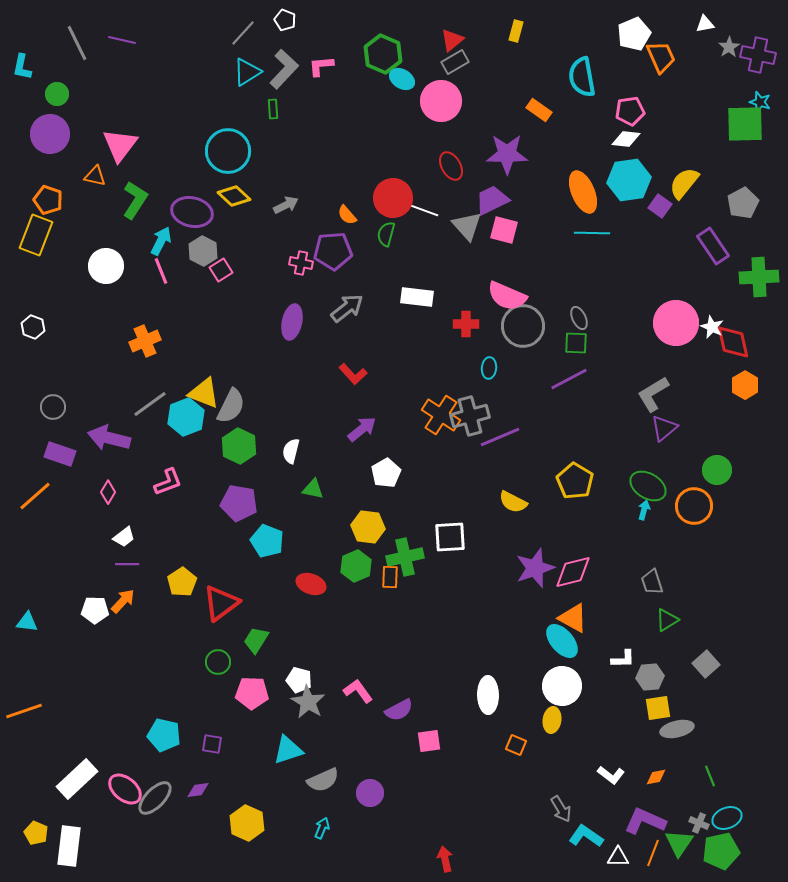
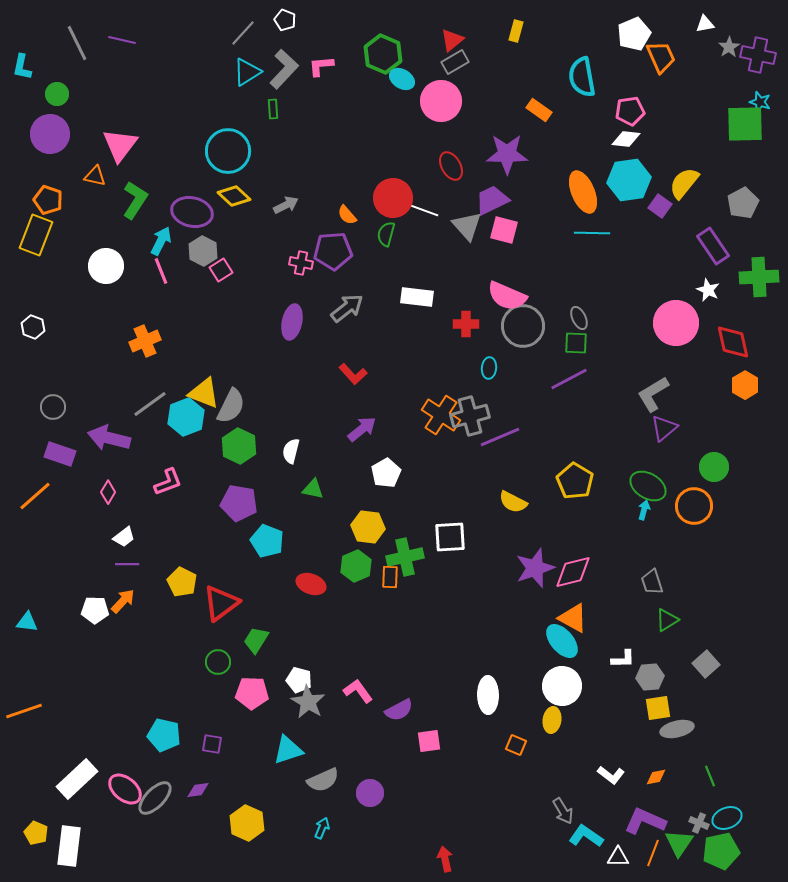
white star at (712, 327): moved 4 px left, 37 px up
green circle at (717, 470): moved 3 px left, 3 px up
yellow pentagon at (182, 582): rotated 12 degrees counterclockwise
gray arrow at (561, 809): moved 2 px right, 2 px down
